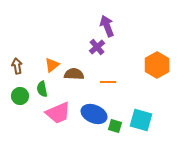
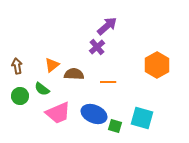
purple arrow: rotated 70 degrees clockwise
green semicircle: rotated 42 degrees counterclockwise
cyan square: moved 1 px right, 2 px up
